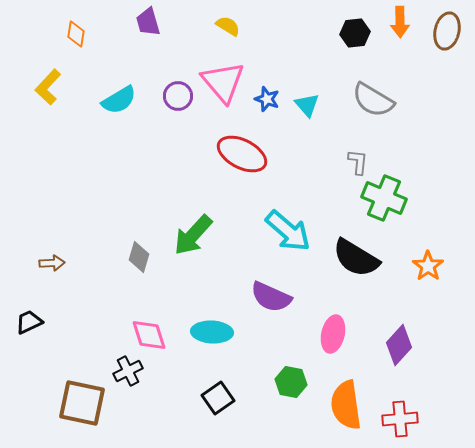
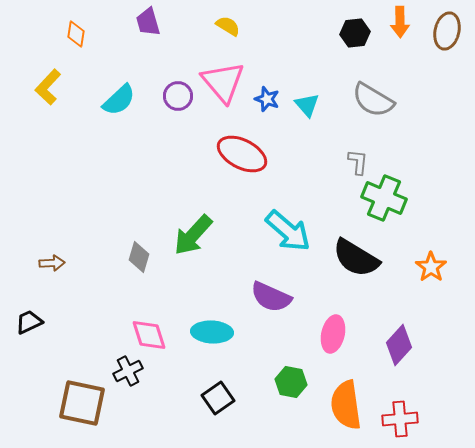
cyan semicircle: rotated 12 degrees counterclockwise
orange star: moved 3 px right, 1 px down
